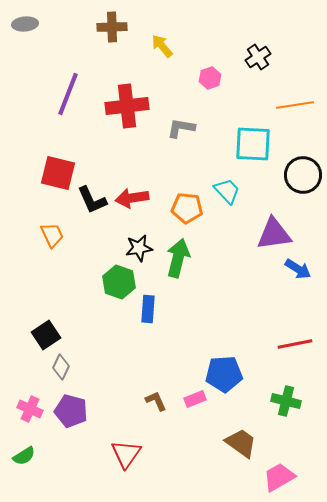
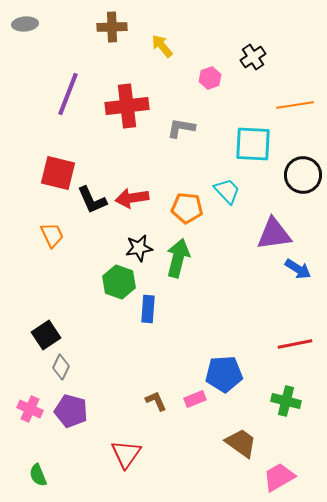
black cross: moved 5 px left
green semicircle: moved 14 px right, 19 px down; rotated 100 degrees clockwise
